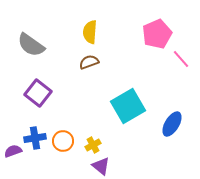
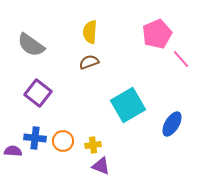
cyan square: moved 1 px up
blue cross: rotated 15 degrees clockwise
yellow cross: rotated 21 degrees clockwise
purple semicircle: rotated 24 degrees clockwise
purple triangle: rotated 18 degrees counterclockwise
